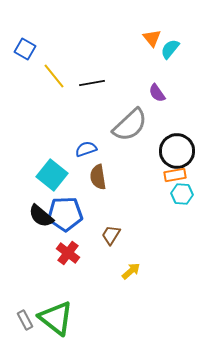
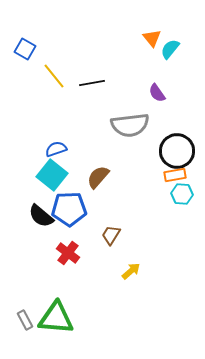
gray semicircle: rotated 36 degrees clockwise
blue semicircle: moved 30 px left
brown semicircle: rotated 50 degrees clockwise
blue pentagon: moved 4 px right, 5 px up
green triangle: rotated 33 degrees counterclockwise
